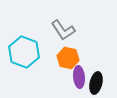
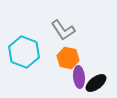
black ellipse: rotated 40 degrees clockwise
